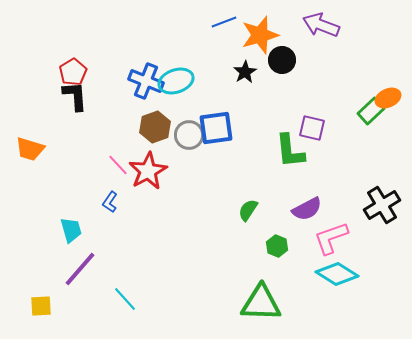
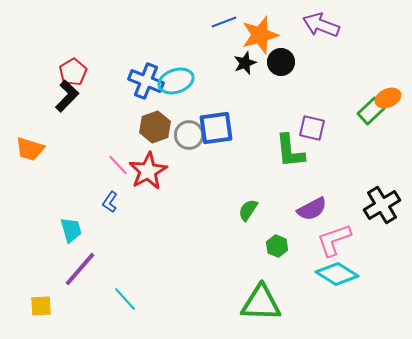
black circle: moved 1 px left, 2 px down
black star: moved 9 px up; rotated 10 degrees clockwise
black L-shape: moved 8 px left; rotated 48 degrees clockwise
purple semicircle: moved 5 px right
pink L-shape: moved 3 px right, 2 px down
